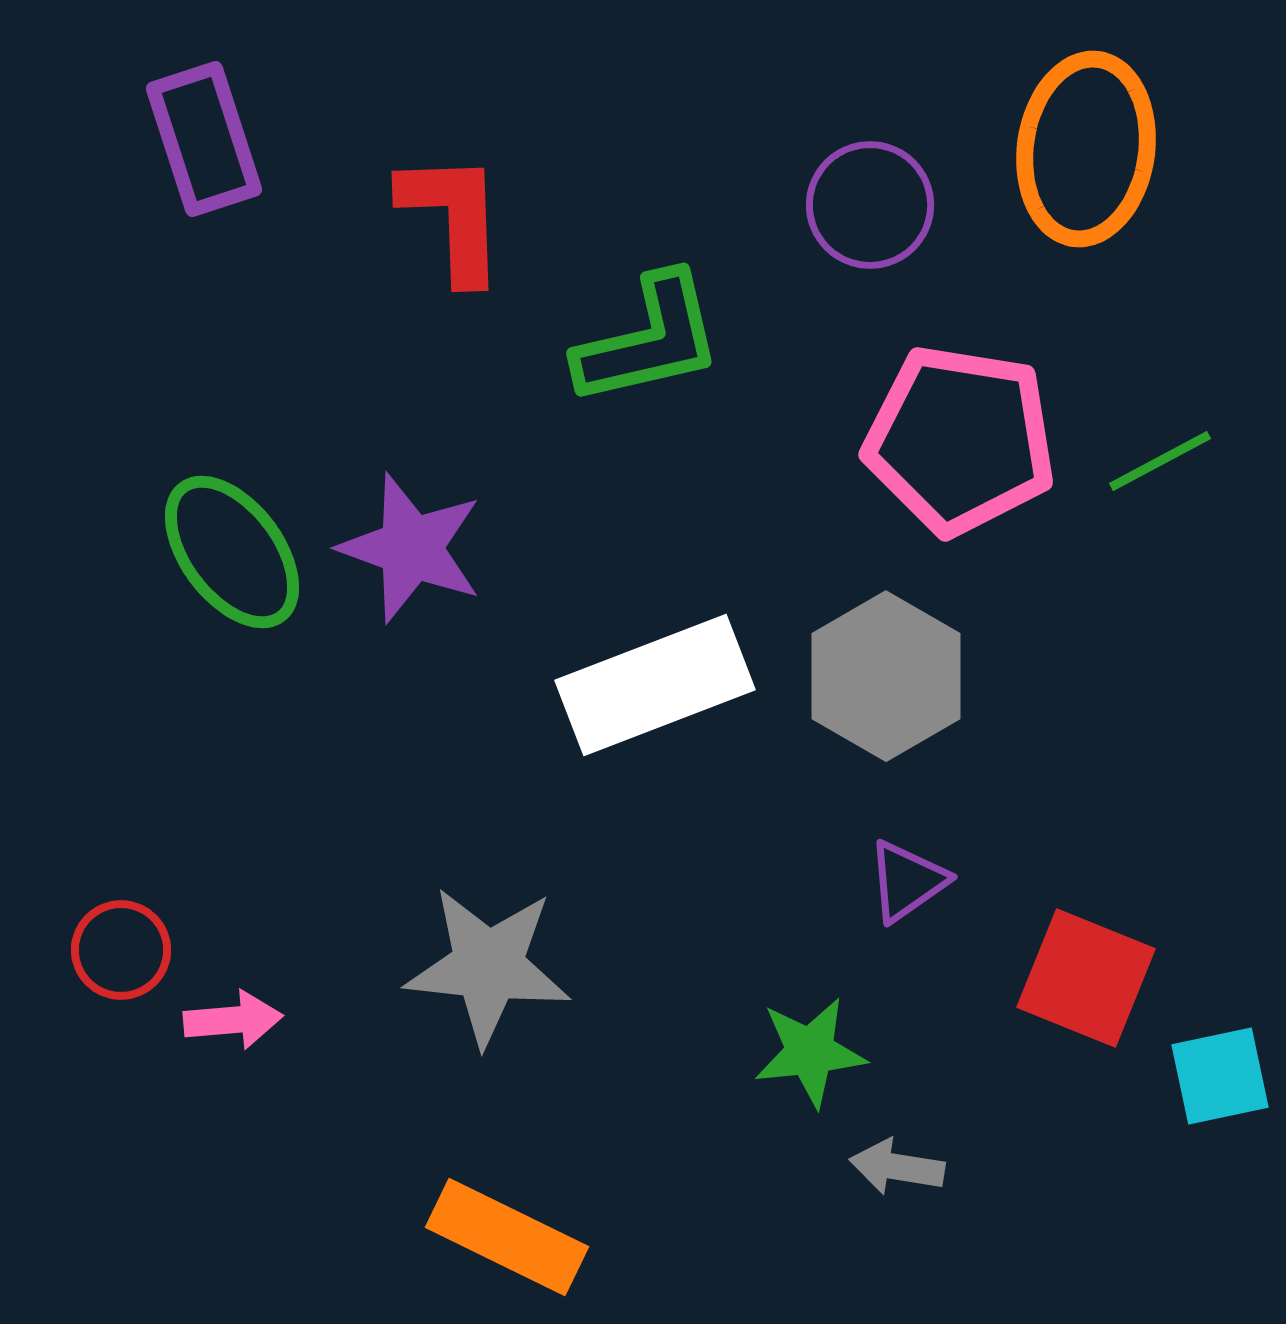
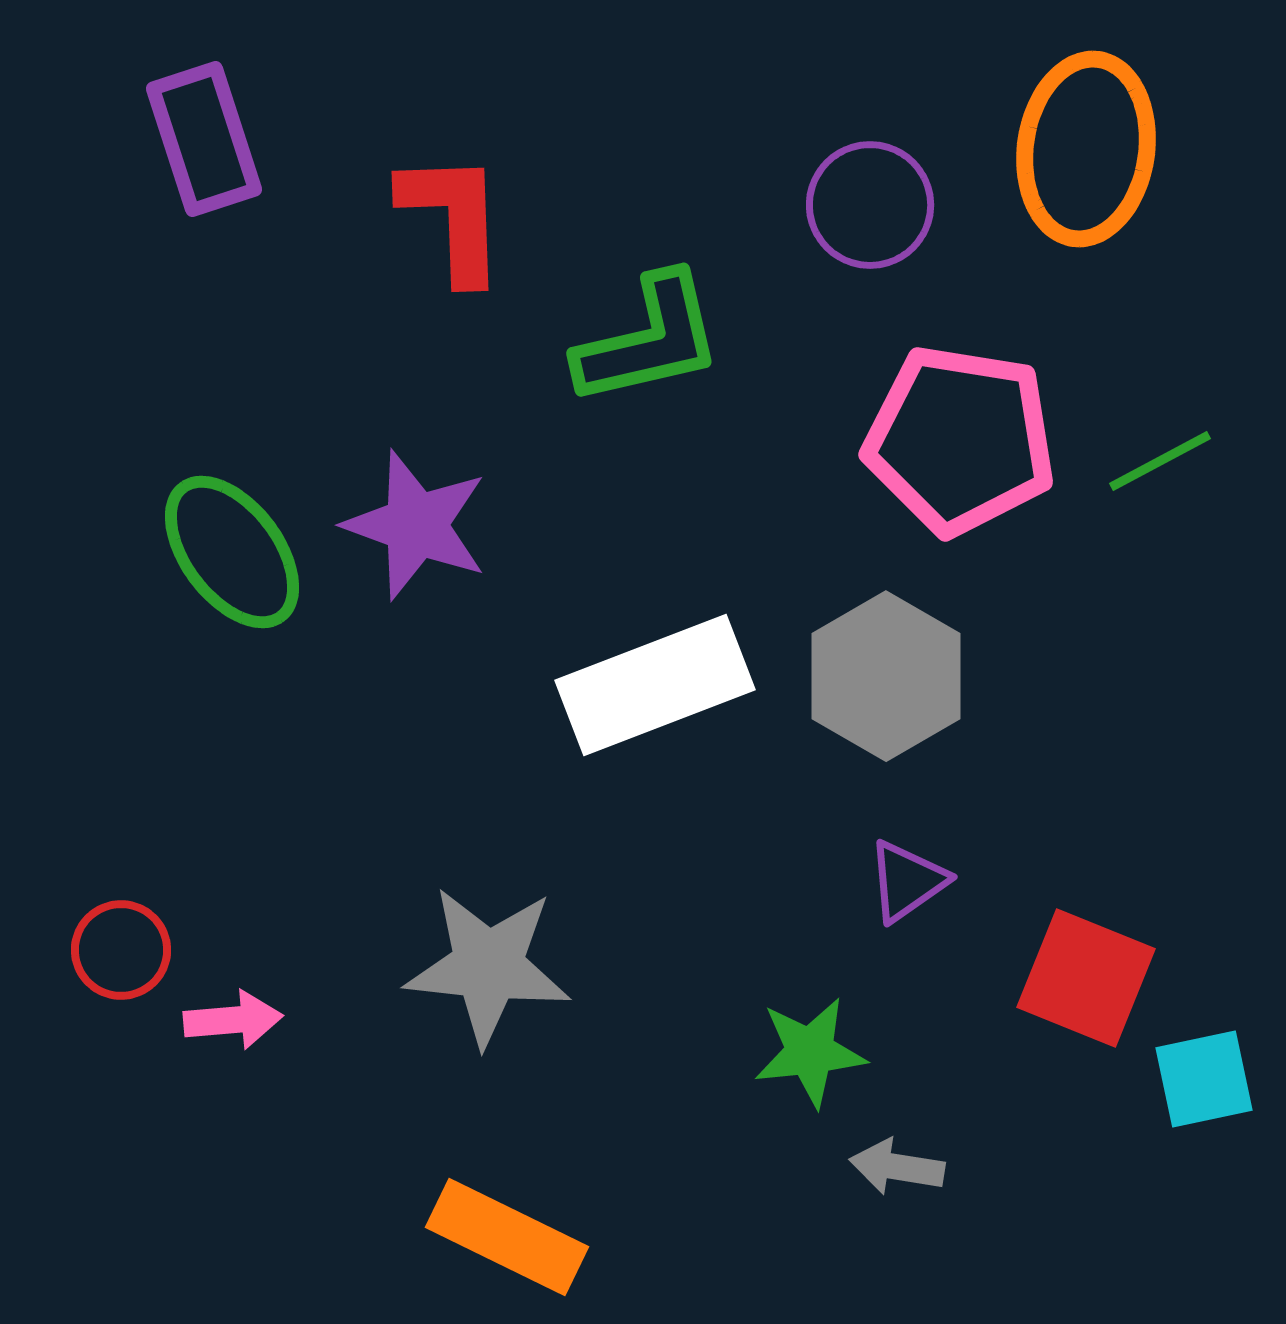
purple star: moved 5 px right, 23 px up
cyan square: moved 16 px left, 3 px down
